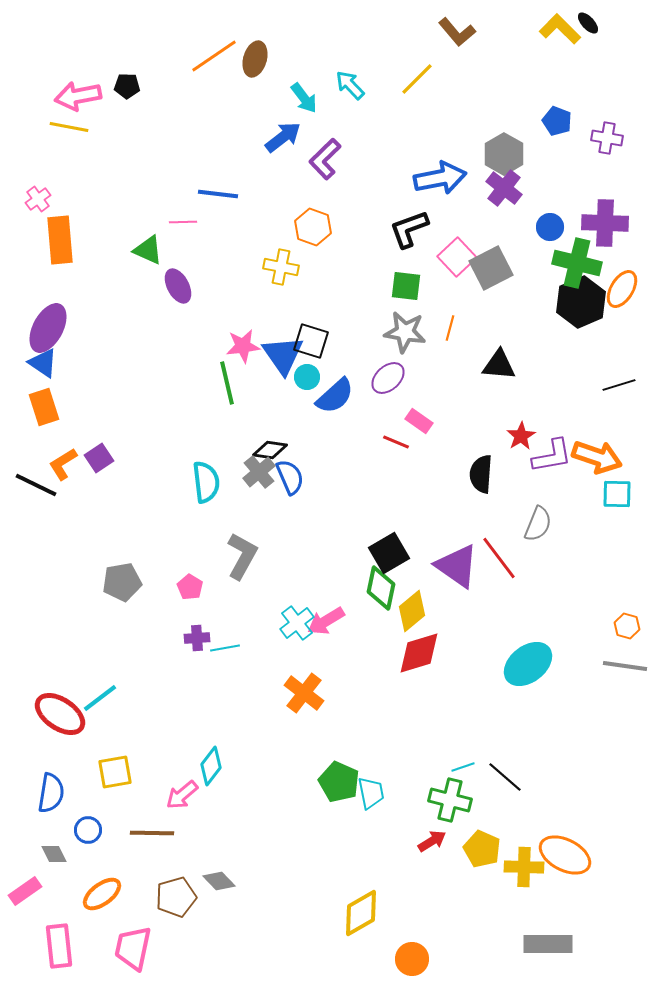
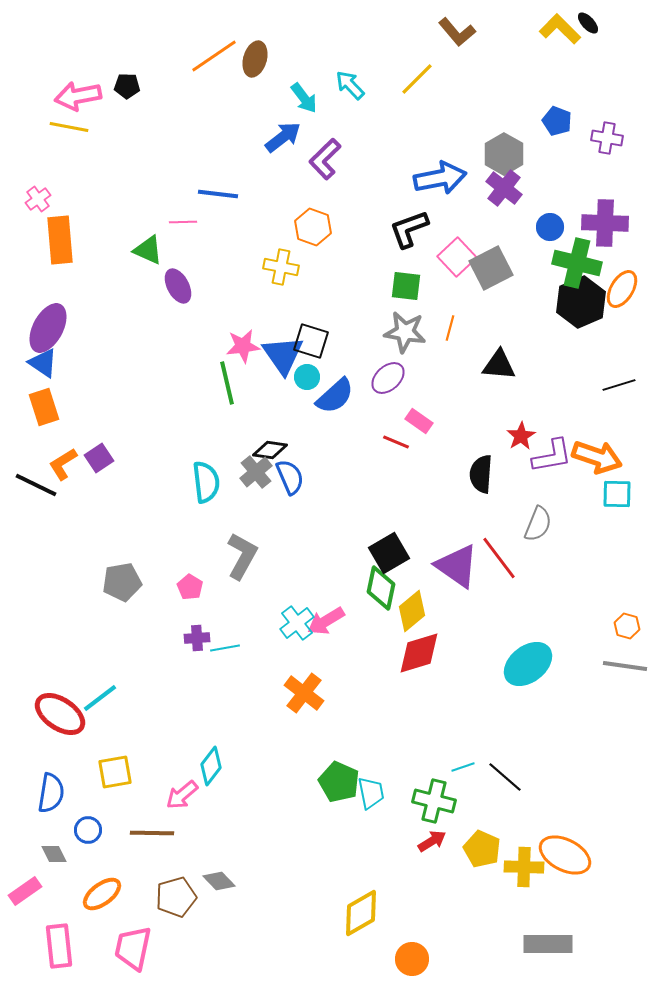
gray cross at (259, 472): moved 3 px left
green cross at (450, 800): moved 16 px left, 1 px down
